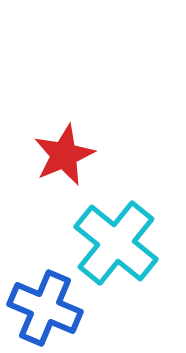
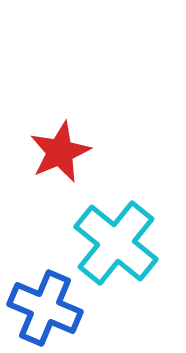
red star: moved 4 px left, 3 px up
